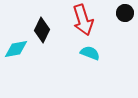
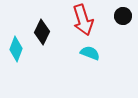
black circle: moved 2 px left, 3 px down
black diamond: moved 2 px down
cyan diamond: rotated 60 degrees counterclockwise
